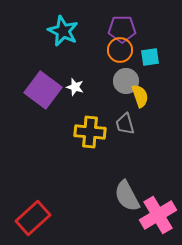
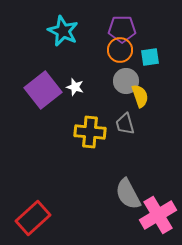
purple square: rotated 15 degrees clockwise
gray semicircle: moved 1 px right, 2 px up
